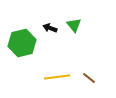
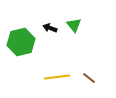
green hexagon: moved 1 px left, 1 px up
